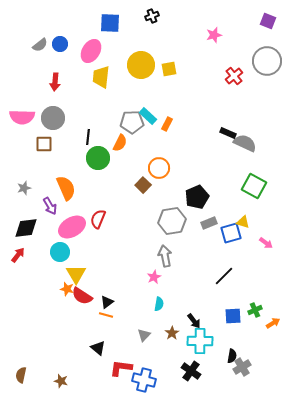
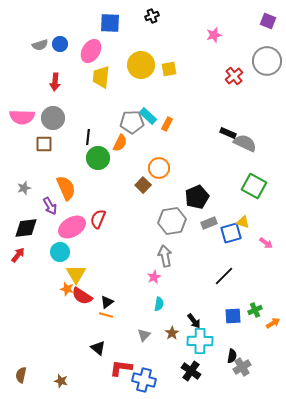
gray semicircle at (40, 45): rotated 21 degrees clockwise
